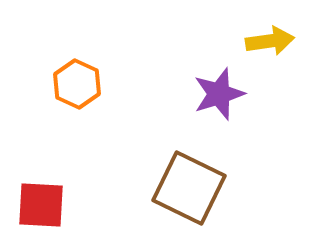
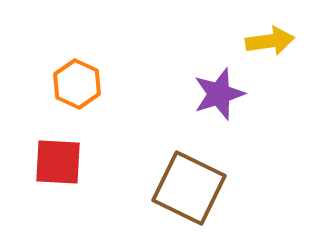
red square: moved 17 px right, 43 px up
